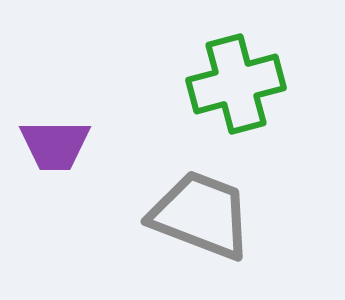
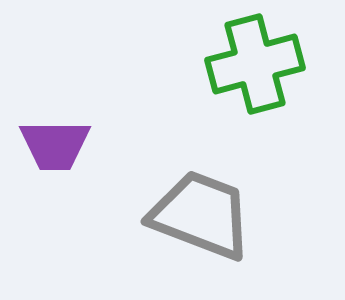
green cross: moved 19 px right, 20 px up
